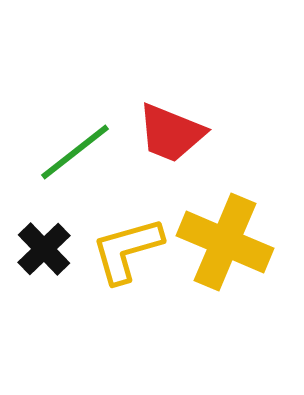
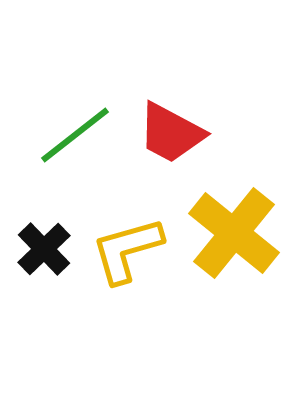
red trapezoid: rotated 6 degrees clockwise
green line: moved 17 px up
yellow cross: moved 9 px right, 9 px up; rotated 16 degrees clockwise
